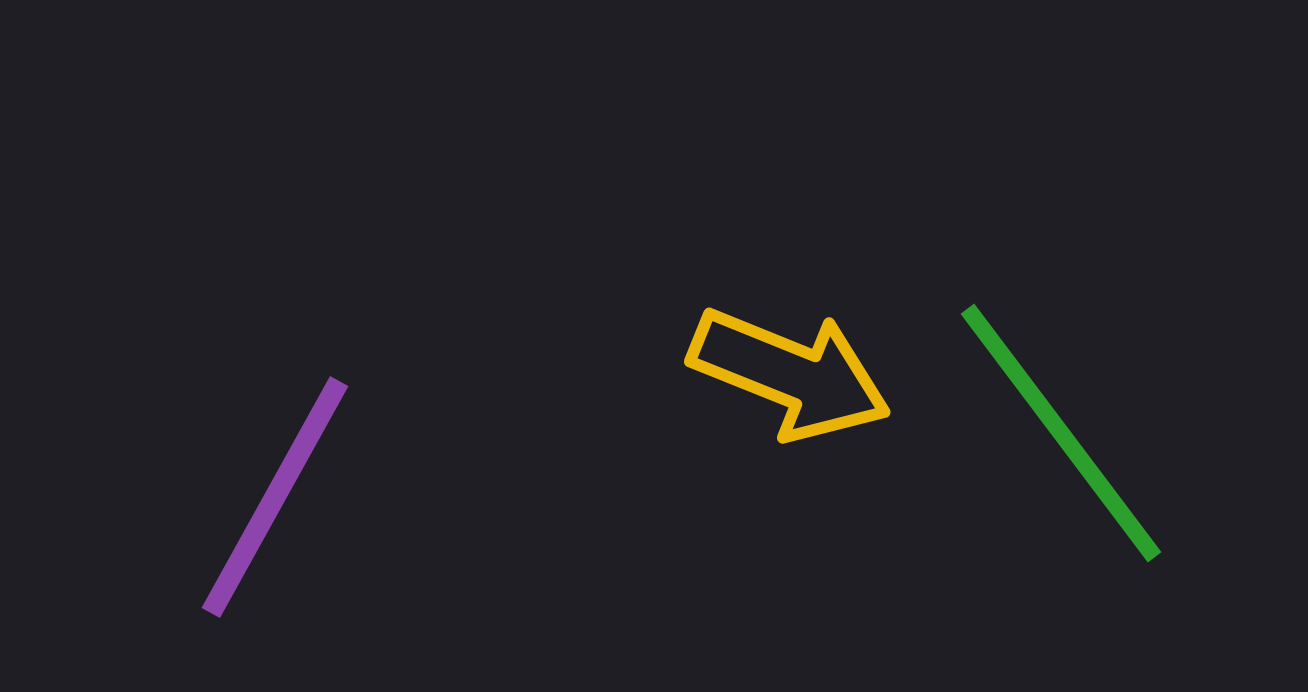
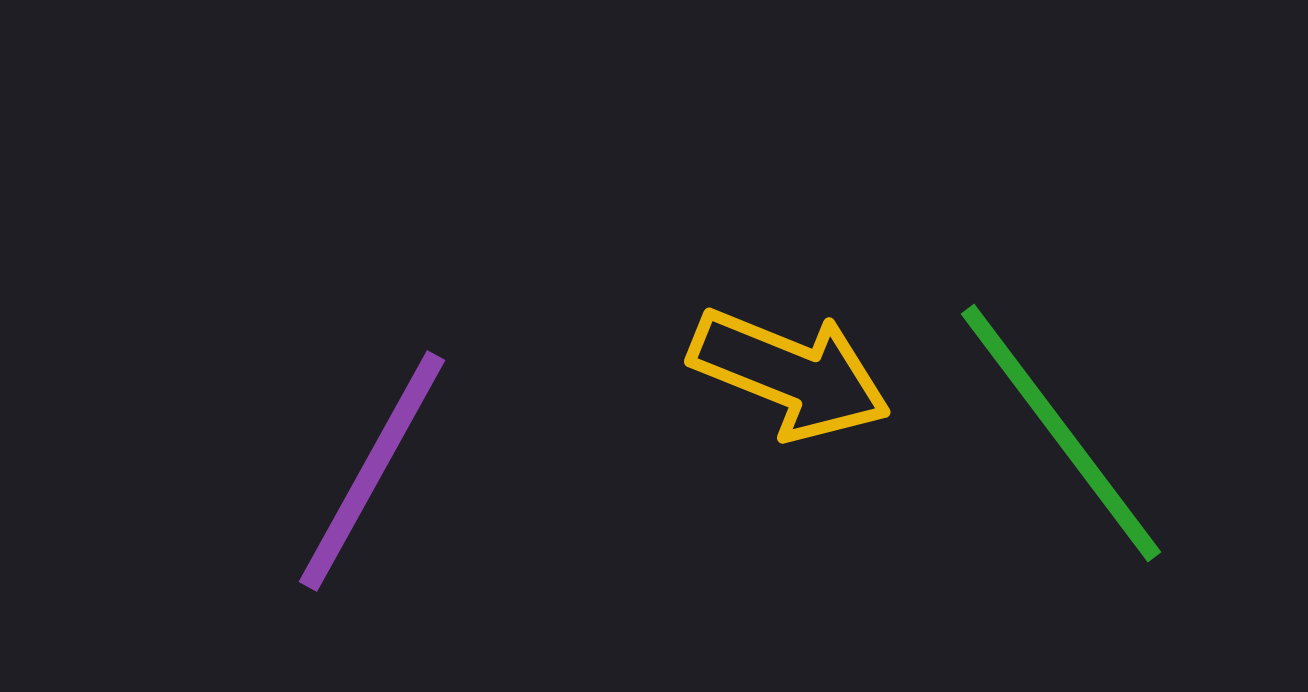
purple line: moved 97 px right, 26 px up
